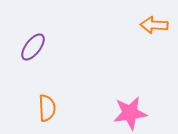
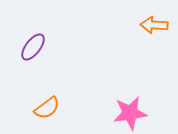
orange semicircle: rotated 56 degrees clockwise
